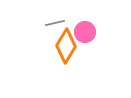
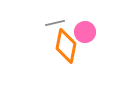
orange diamond: rotated 20 degrees counterclockwise
